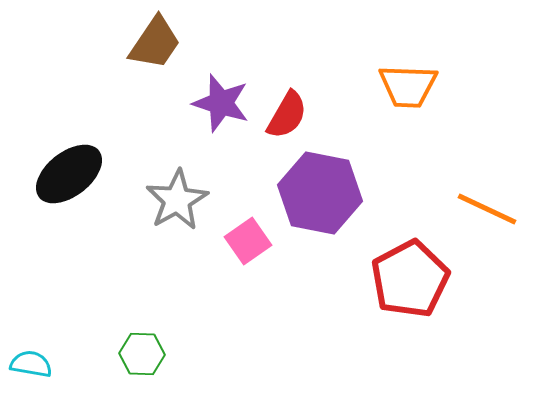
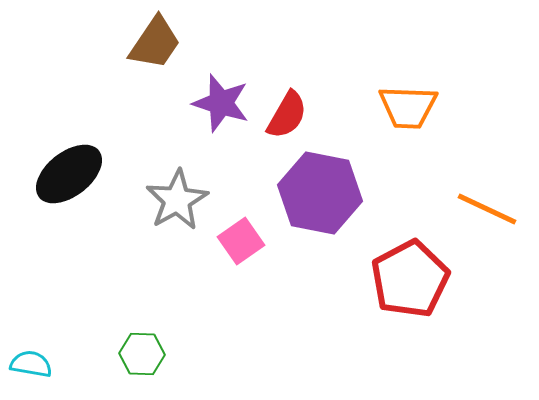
orange trapezoid: moved 21 px down
pink square: moved 7 px left
